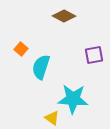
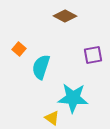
brown diamond: moved 1 px right
orange square: moved 2 px left
purple square: moved 1 px left
cyan star: moved 1 px up
